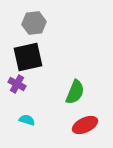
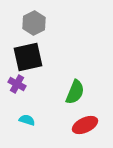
gray hexagon: rotated 20 degrees counterclockwise
